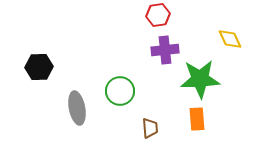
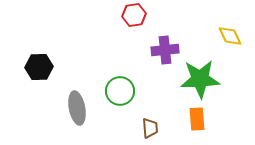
red hexagon: moved 24 px left
yellow diamond: moved 3 px up
